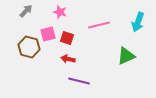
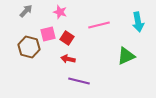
cyan arrow: rotated 30 degrees counterclockwise
red square: rotated 16 degrees clockwise
